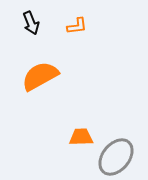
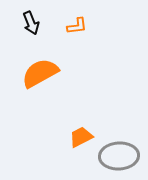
orange semicircle: moved 3 px up
orange trapezoid: rotated 25 degrees counterclockwise
gray ellipse: moved 3 px right, 1 px up; rotated 48 degrees clockwise
